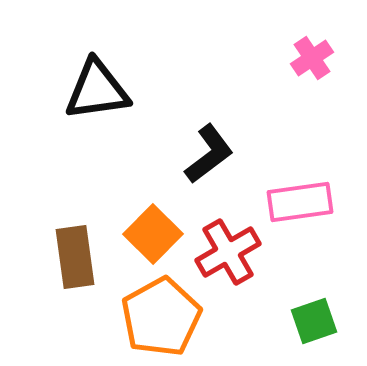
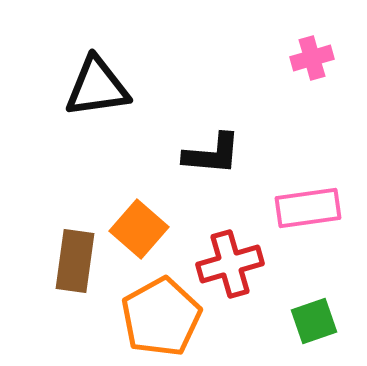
pink cross: rotated 18 degrees clockwise
black triangle: moved 3 px up
black L-shape: moved 3 px right; rotated 42 degrees clockwise
pink rectangle: moved 8 px right, 6 px down
orange square: moved 14 px left, 5 px up; rotated 4 degrees counterclockwise
red cross: moved 2 px right, 12 px down; rotated 14 degrees clockwise
brown rectangle: moved 4 px down; rotated 16 degrees clockwise
